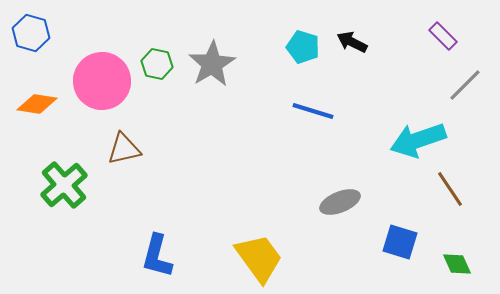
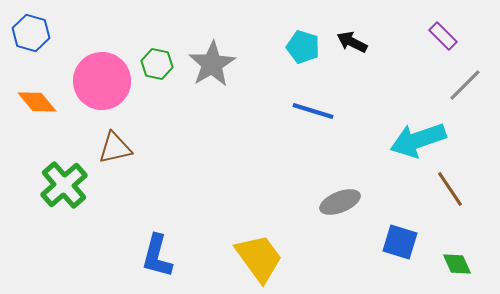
orange diamond: moved 2 px up; rotated 42 degrees clockwise
brown triangle: moved 9 px left, 1 px up
